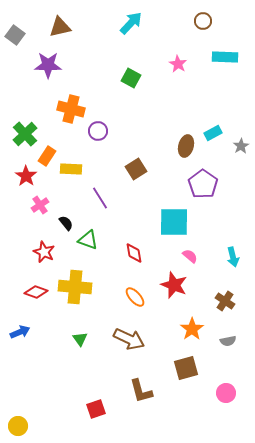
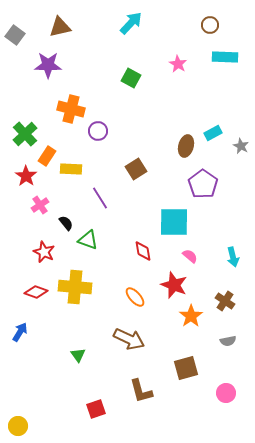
brown circle at (203, 21): moved 7 px right, 4 px down
gray star at (241, 146): rotated 14 degrees counterclockwise
red diamond at (134, 253): moved 9 px right, 2 px up
orange star at (192, 329): moved 1 px left, 13 px up
blue arrow at (20, 332): rotated 36 degrees counterclockwise
green triangle at (80, 339): moved 2 px left, 16 px down
